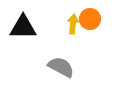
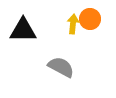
black triangle: moved 3 px down
